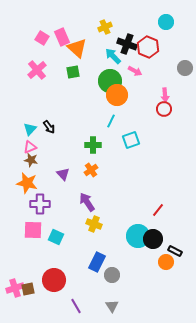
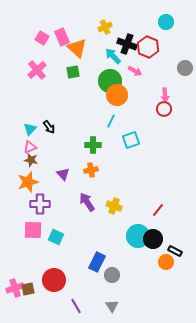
orange cross at (91, 170): rotated 24 degrees clockwise
orange star at (27, 183): moved 1 px right, 1 px up; rotated 30 degrees counterclockwise
yellow cross at (94, 224): moved 20 px right, 18 px up
